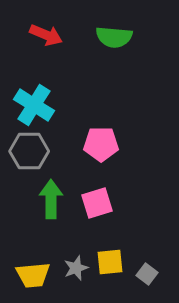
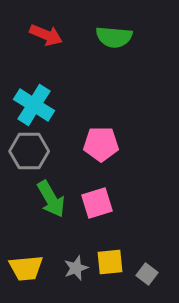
green arrow: rotated 150 degrees clockwise
yellow trapezoid: moved 7 px left, 7 px up
